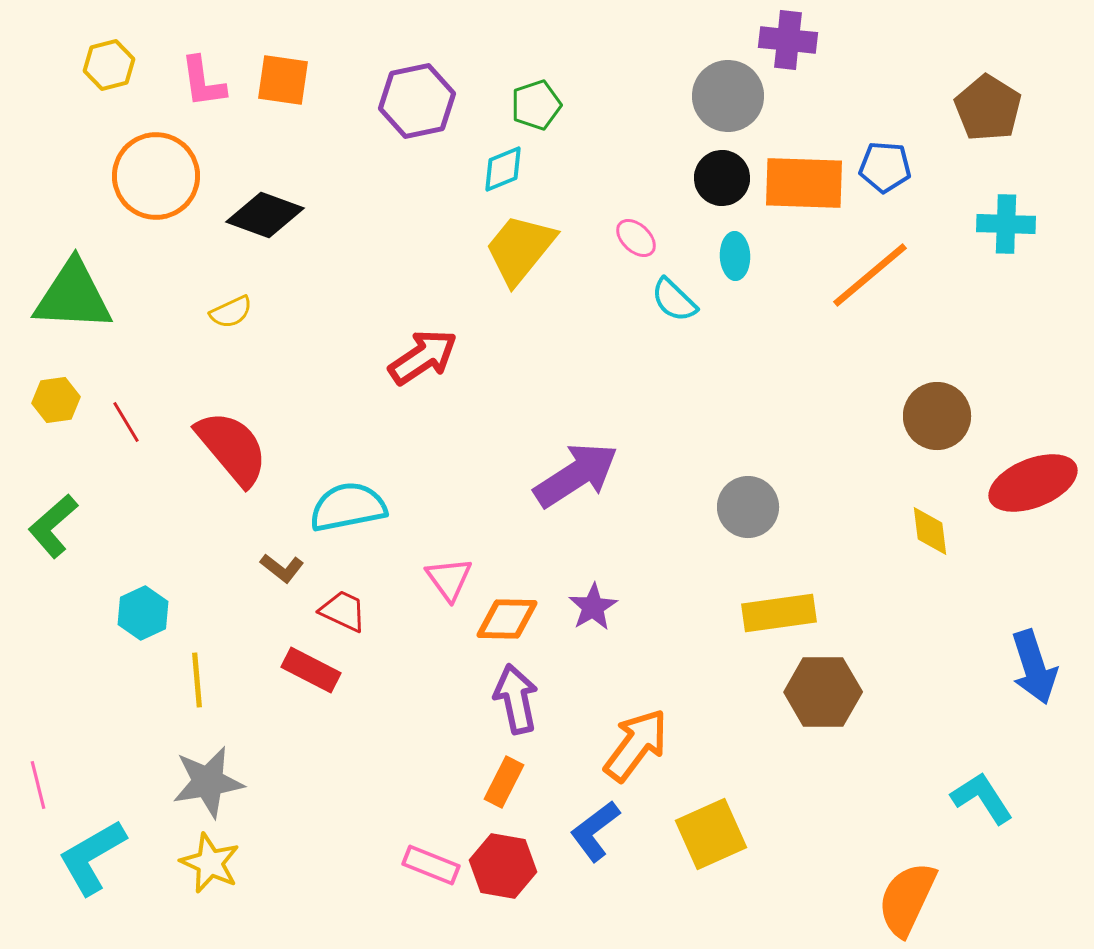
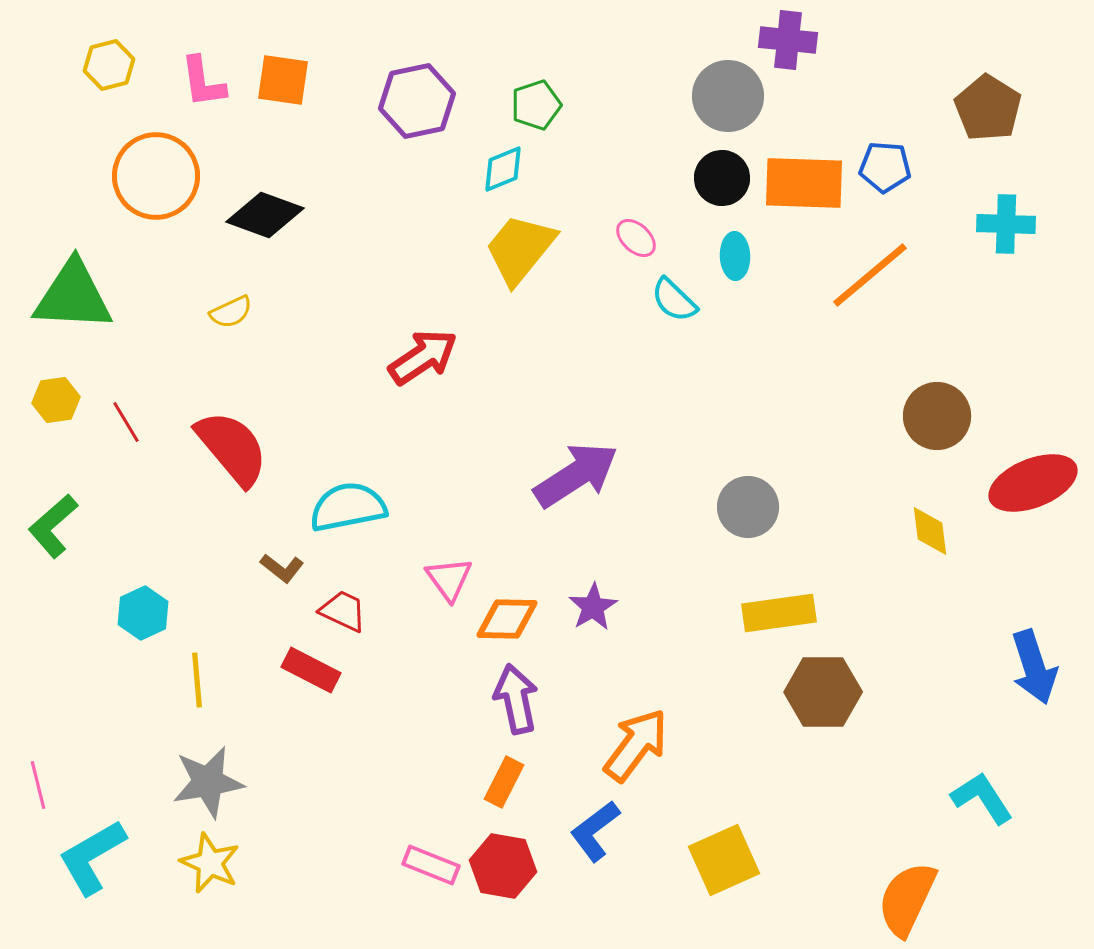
yellow square at (711, 834): moved 13 px right, 26 px down
